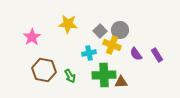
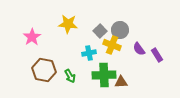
purple semicircle: moved 3 px right, 5 px up
